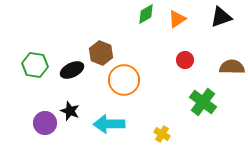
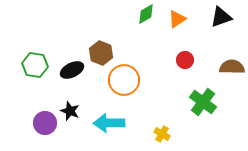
cyan arrow: moved 1 px up
